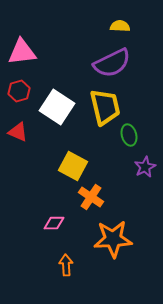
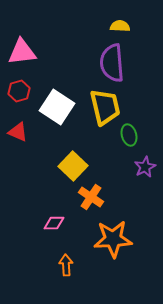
purple semicircle: rotated 111 degrees clockwise
yellow square: rotated 16 degrees clockwise
